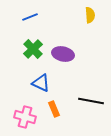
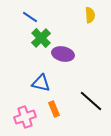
blue line: rotated 56 degrees clockwise
green cross: moved 8 px right, 11 px up
blue triangle: rotated 12 degrees counterclockwise
black line: rotated 30 degrees clockwise
pink cross: rotated 35 degrees counterclockwise
